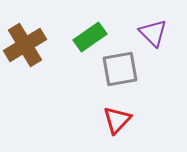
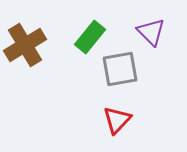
purple triangle: moved 2 px left, 1 px up
green rectangle: rotated 16 degrees counterclockwise
